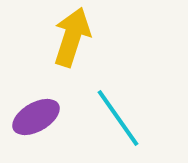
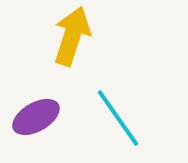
yellow arrow: moved 1 px up
